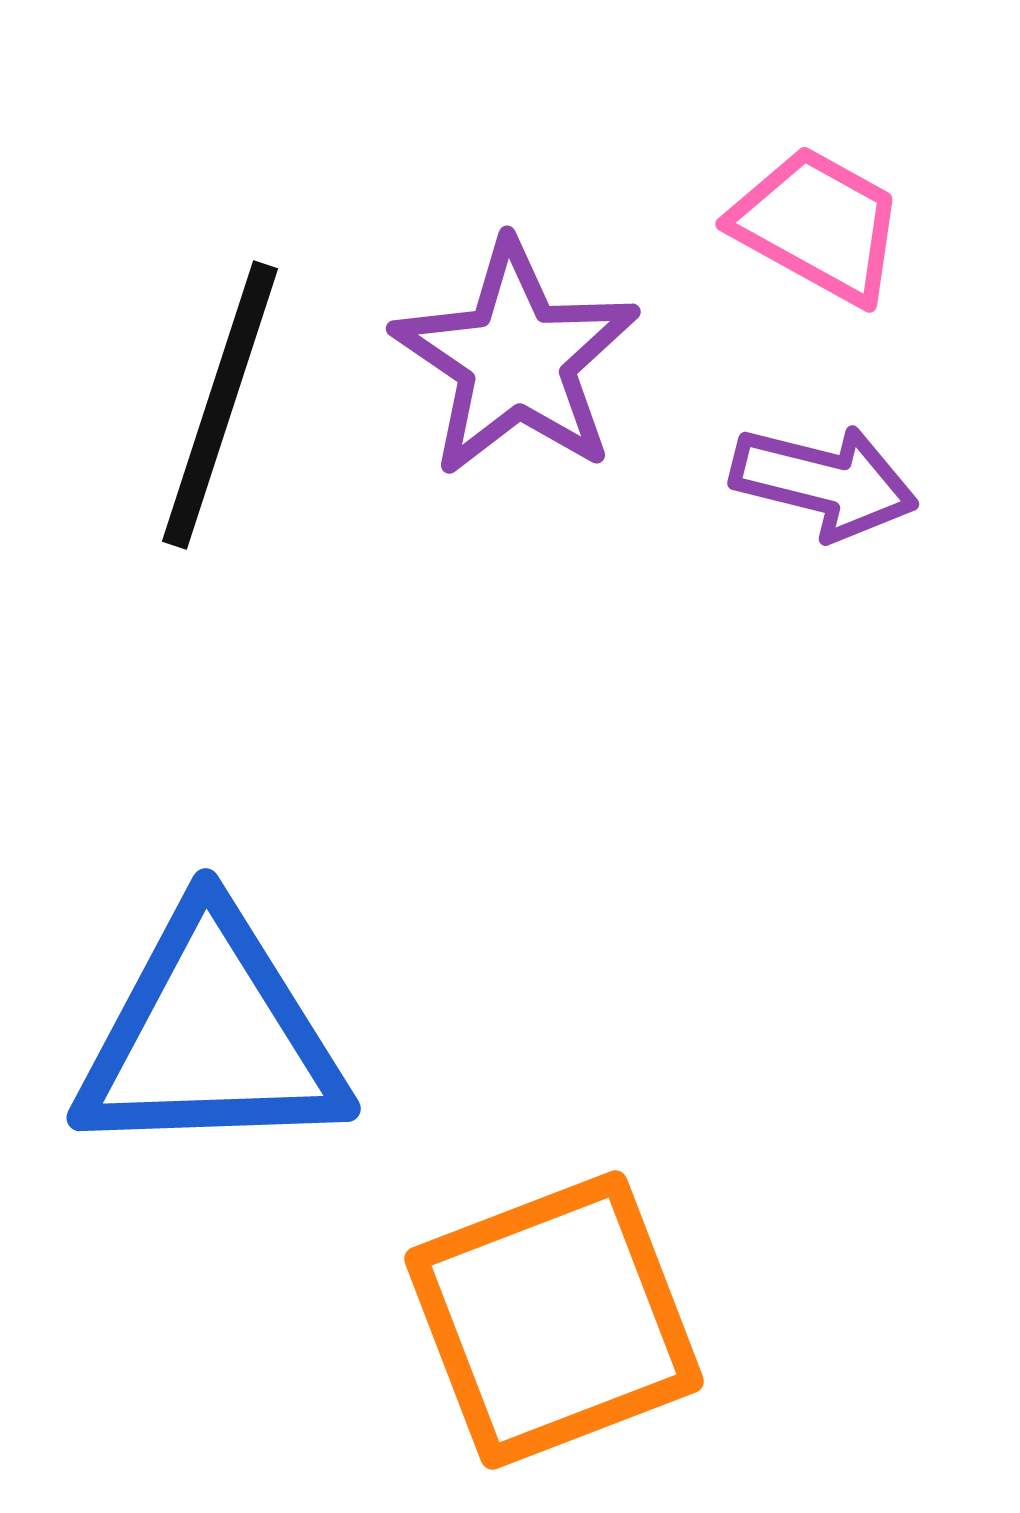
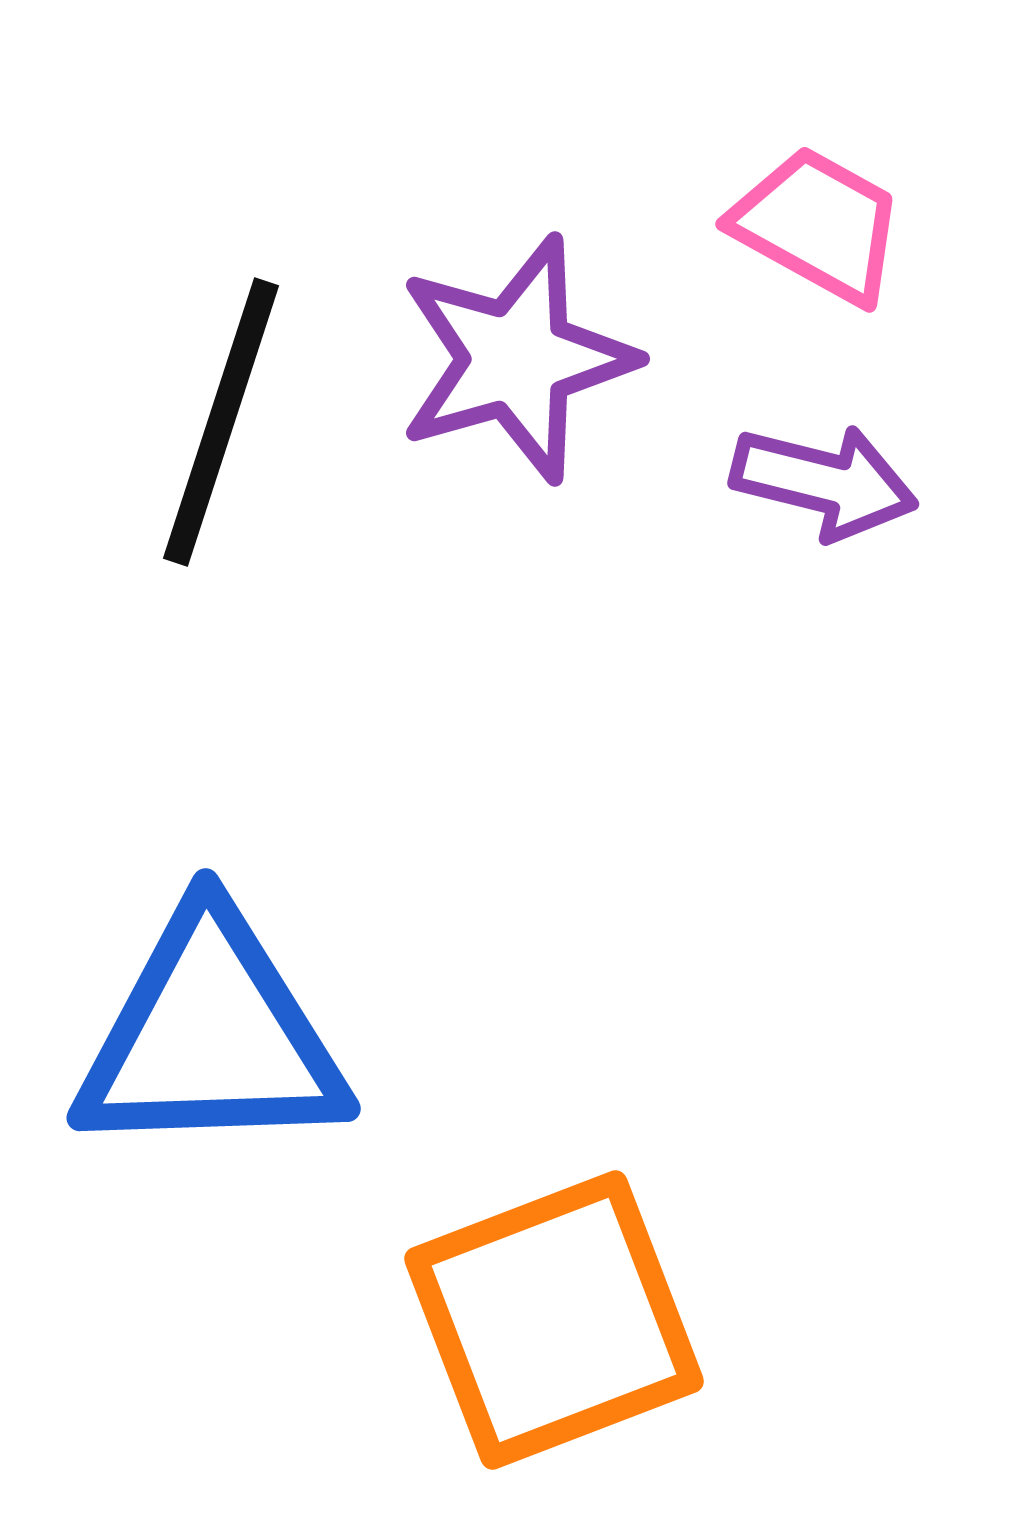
purple star: rotated 22 degrees clockwise
black line: moved 1 px right, 17 px down
